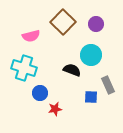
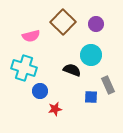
blue circle: moved 2 px up
